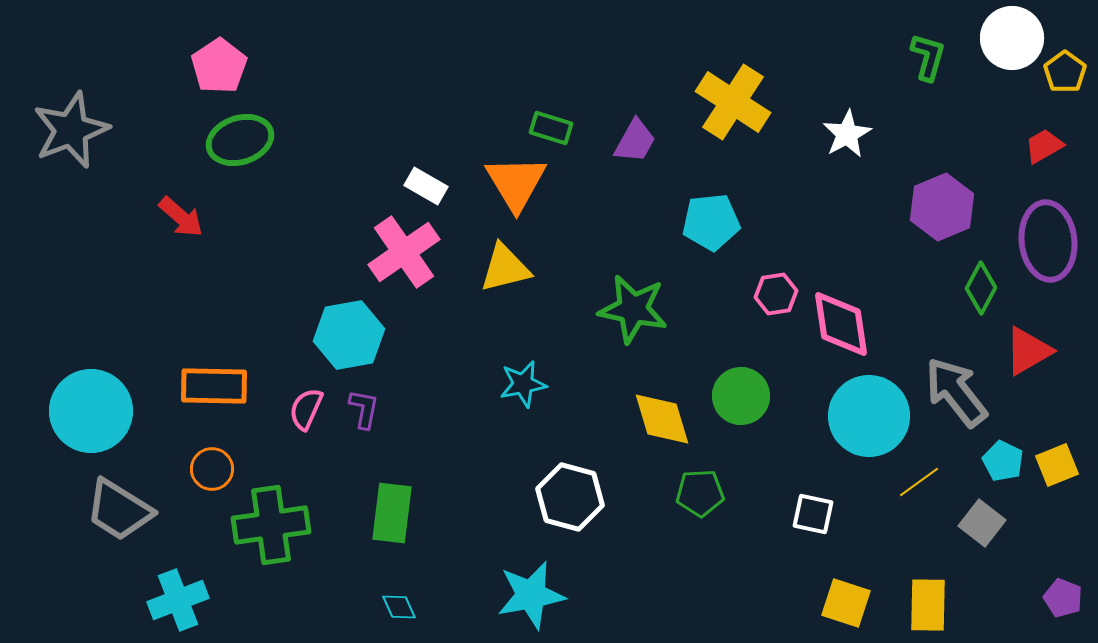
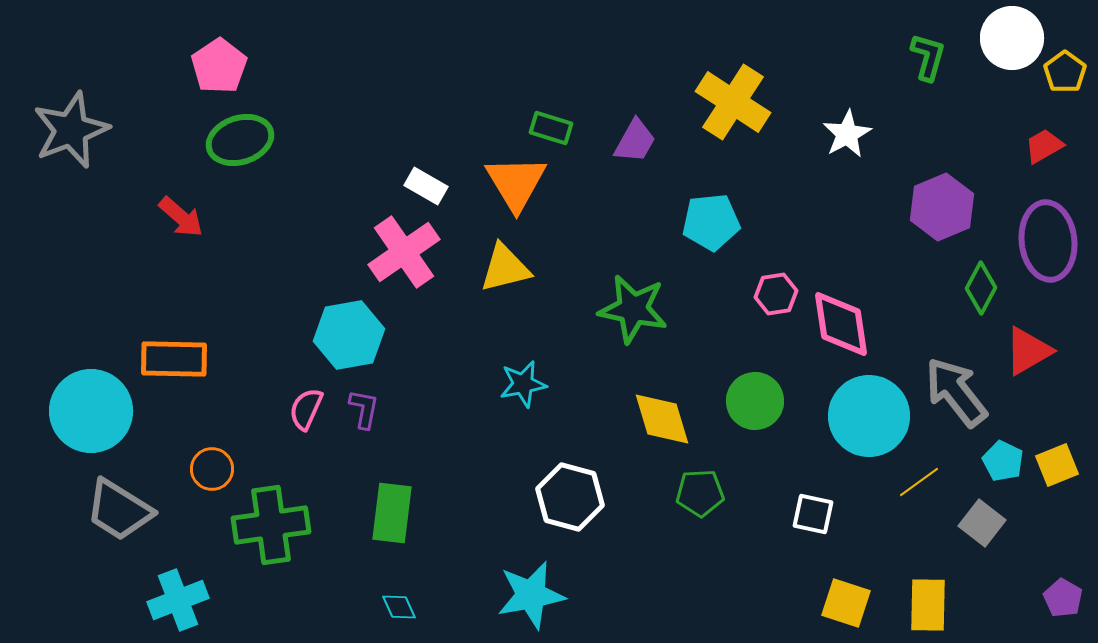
orange rectangle at (214, 386): moved 40 px left, 27 px up
green circle at (741, 396): moved 14 px right, 5 px down
purple pentagon at (1063, 598): rotated 9 degrees clockwise
